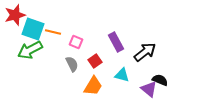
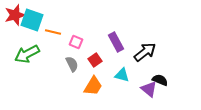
cyan square: moved 1 px left, 9 px up
green arrow: moved 3 px left, 4 px down
red square: moved 1 px up
